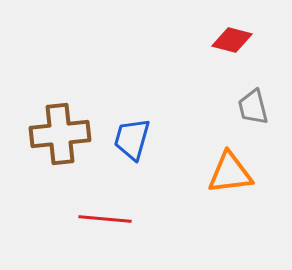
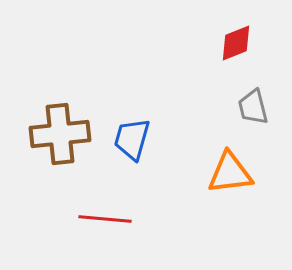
red diamond: moved 4 px right, 3 px down; rotated 36 degrees counterclockwise
